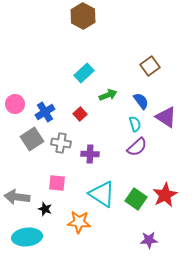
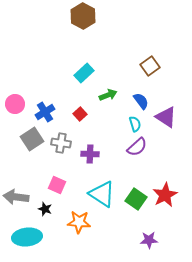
pink square: moved 2 px down; rotated 18 degrees clockwise
gray arrow: moved 1 px left
